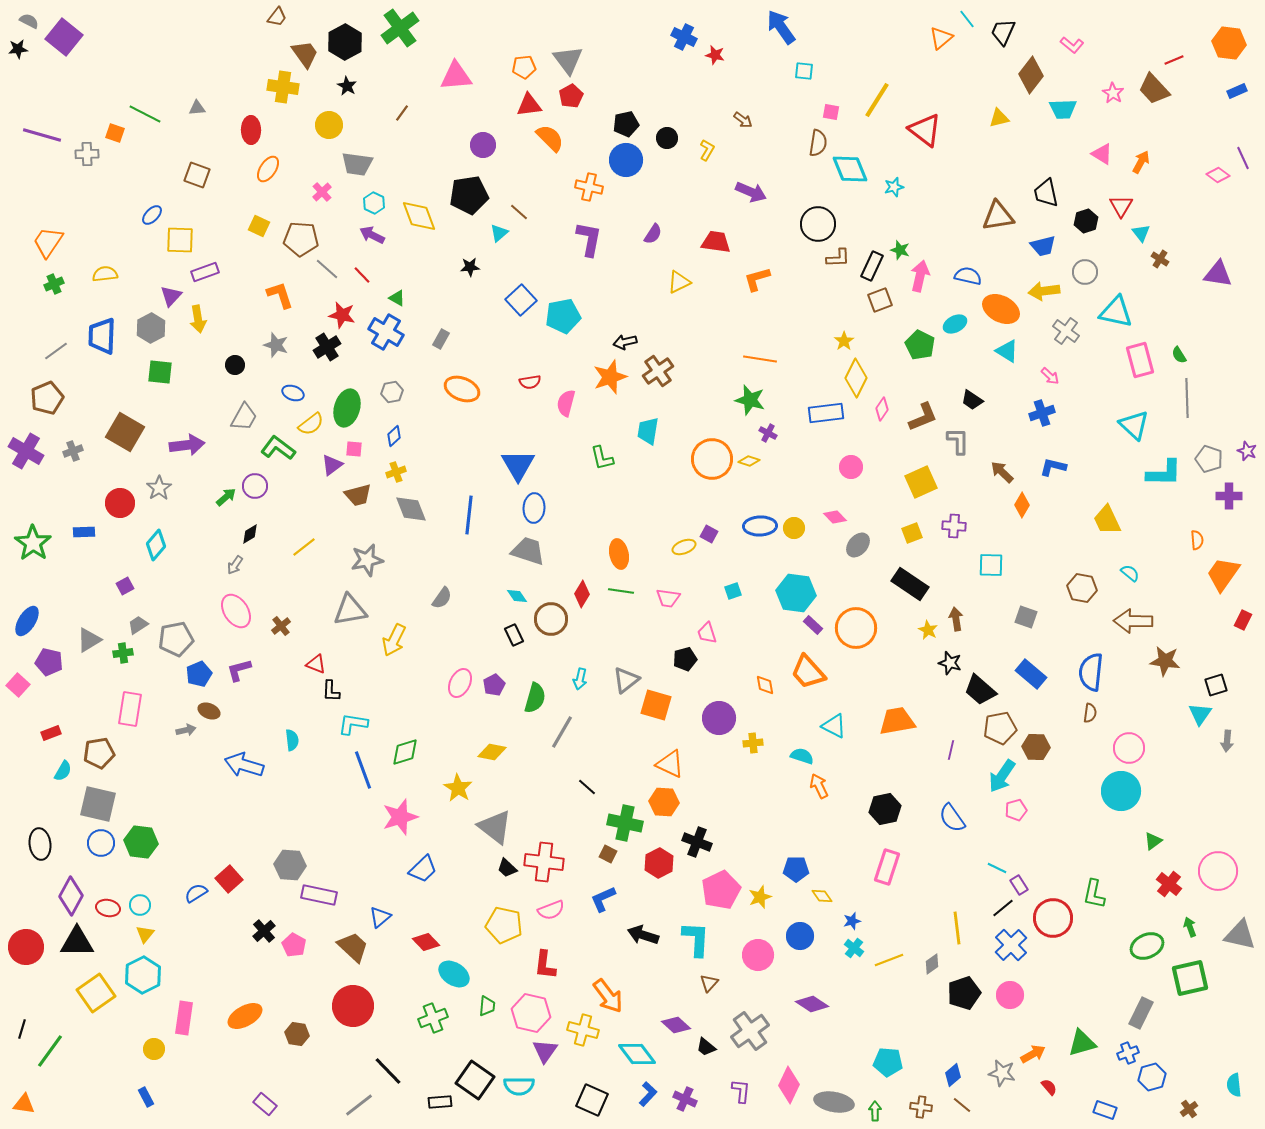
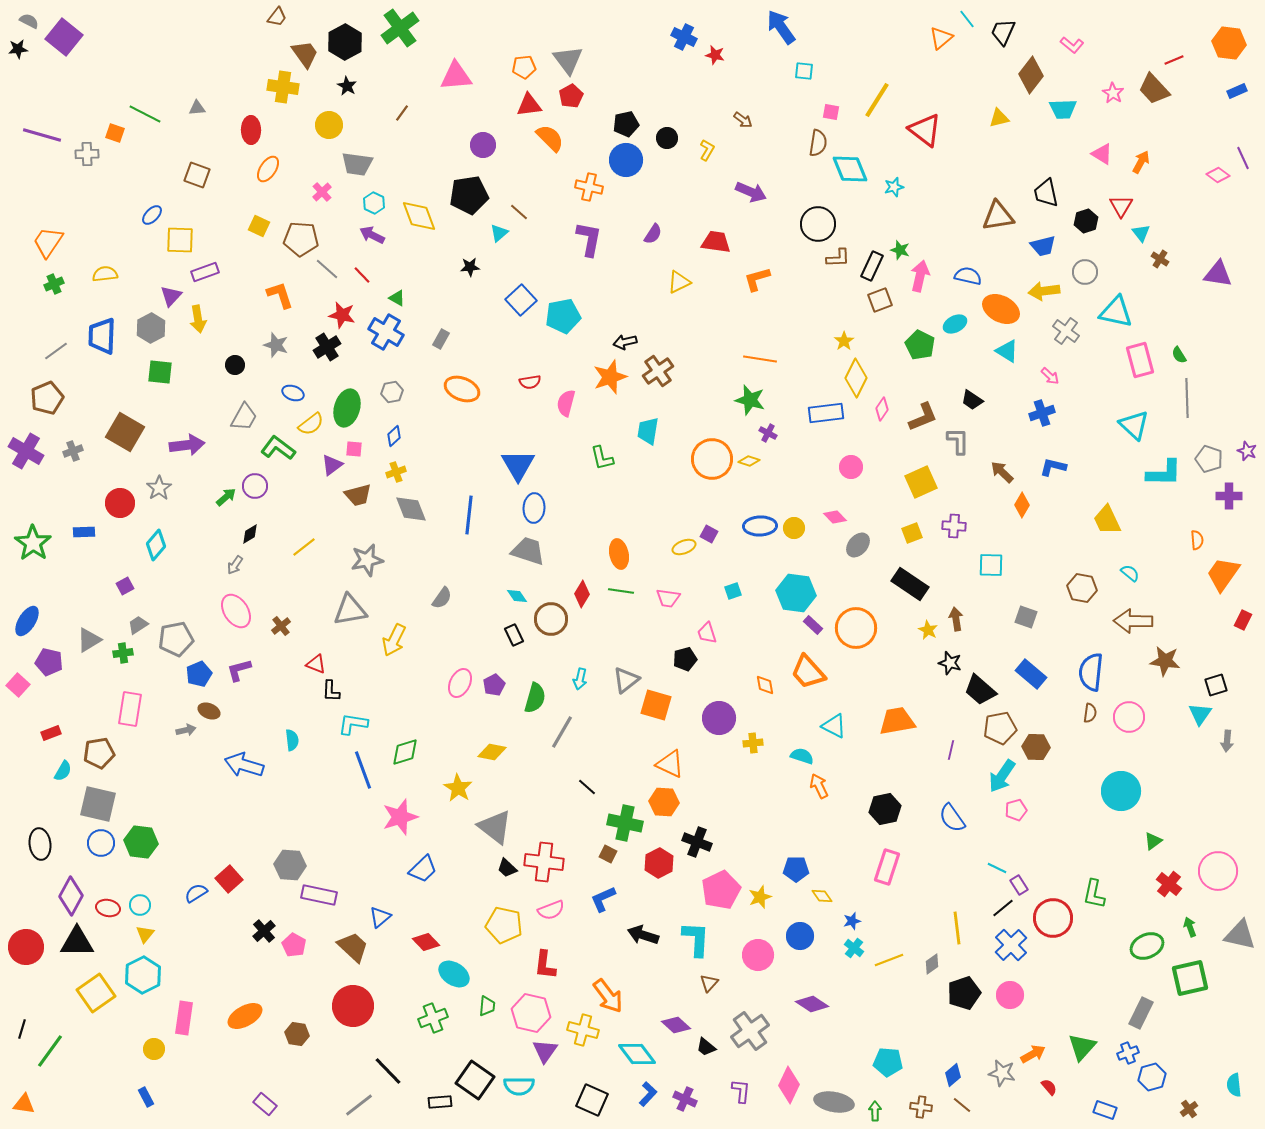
pink circle at (1129, 748): moved 31 px up
green triangle at (1082, 1043): moved 4 px down; rotated 32 degrees counterclockwise
